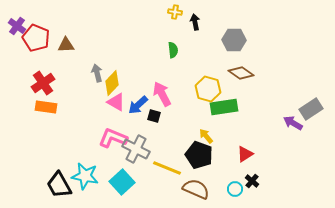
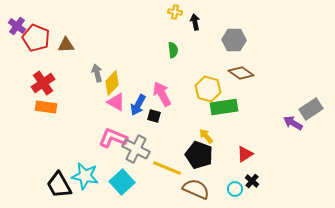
blue arrow: rotated 20 degrees counterclockwise
